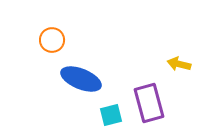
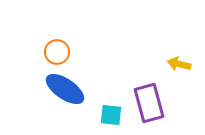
orange circle: moved 5 px right, 12 px down
blue ellipse: moved 16 px left, 10 px down; rotated 12 degrees clockwise
cyan square: rotated 20 degrees clockwise
